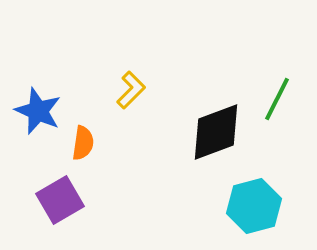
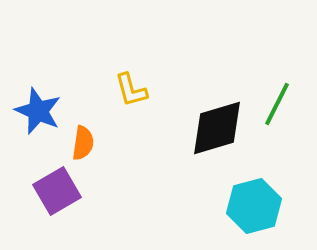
yellow L-shape: rotated 120 degrees clockwise
green line: moved 5 px down
black diamond: moved 1 px right, 4 px up; rotated 4 degrees clockwise
purple square: moved 3 px left, 9 px up
